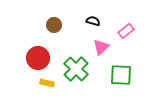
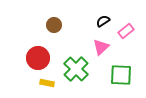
black semicircle: moved 10 px right; rotated 48 degrees counterclockwise
